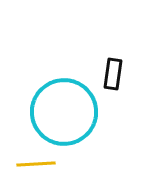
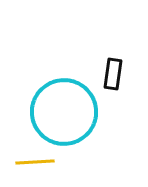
yellow line: moved 1 px left, 2 px up
